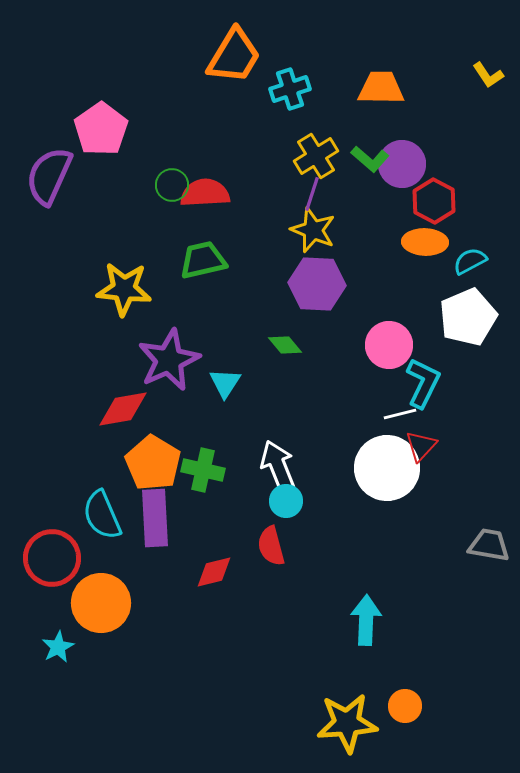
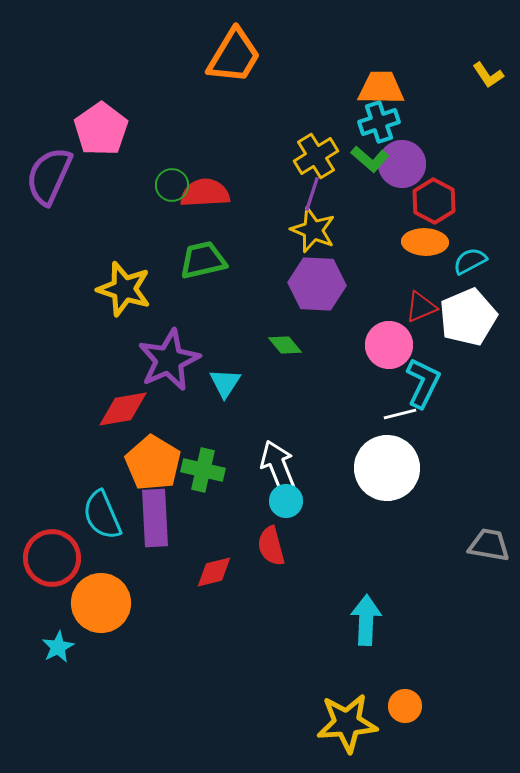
cyan cross at (290, 89): moved 89 px right, 33 px down
yellow star at (124, 289): rotated 12 degrees clockwise
red triangle at (421, 446): moved 139 px up; rotated 24 degrees clockwise
